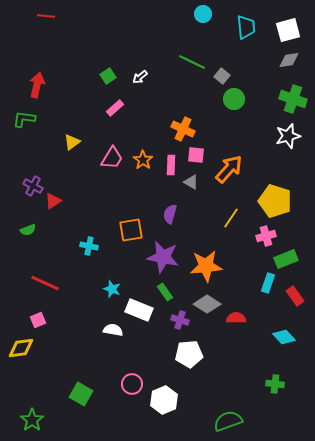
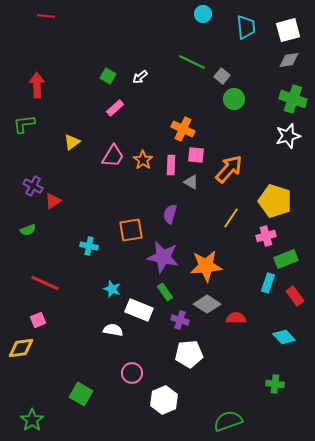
green square at (108, 76): rotated 28 degrees counterclockwise
red arrow at (37, 85): rotated 15 degrees counterclockwise
green L-shape at (24, 119): moved 5 px down; rotated 15 degrees counterclockwise
pink trapezoid at (112, 158): moved 1 px right, 2 px up
pink circle at (132, 384): moved 11 px up
